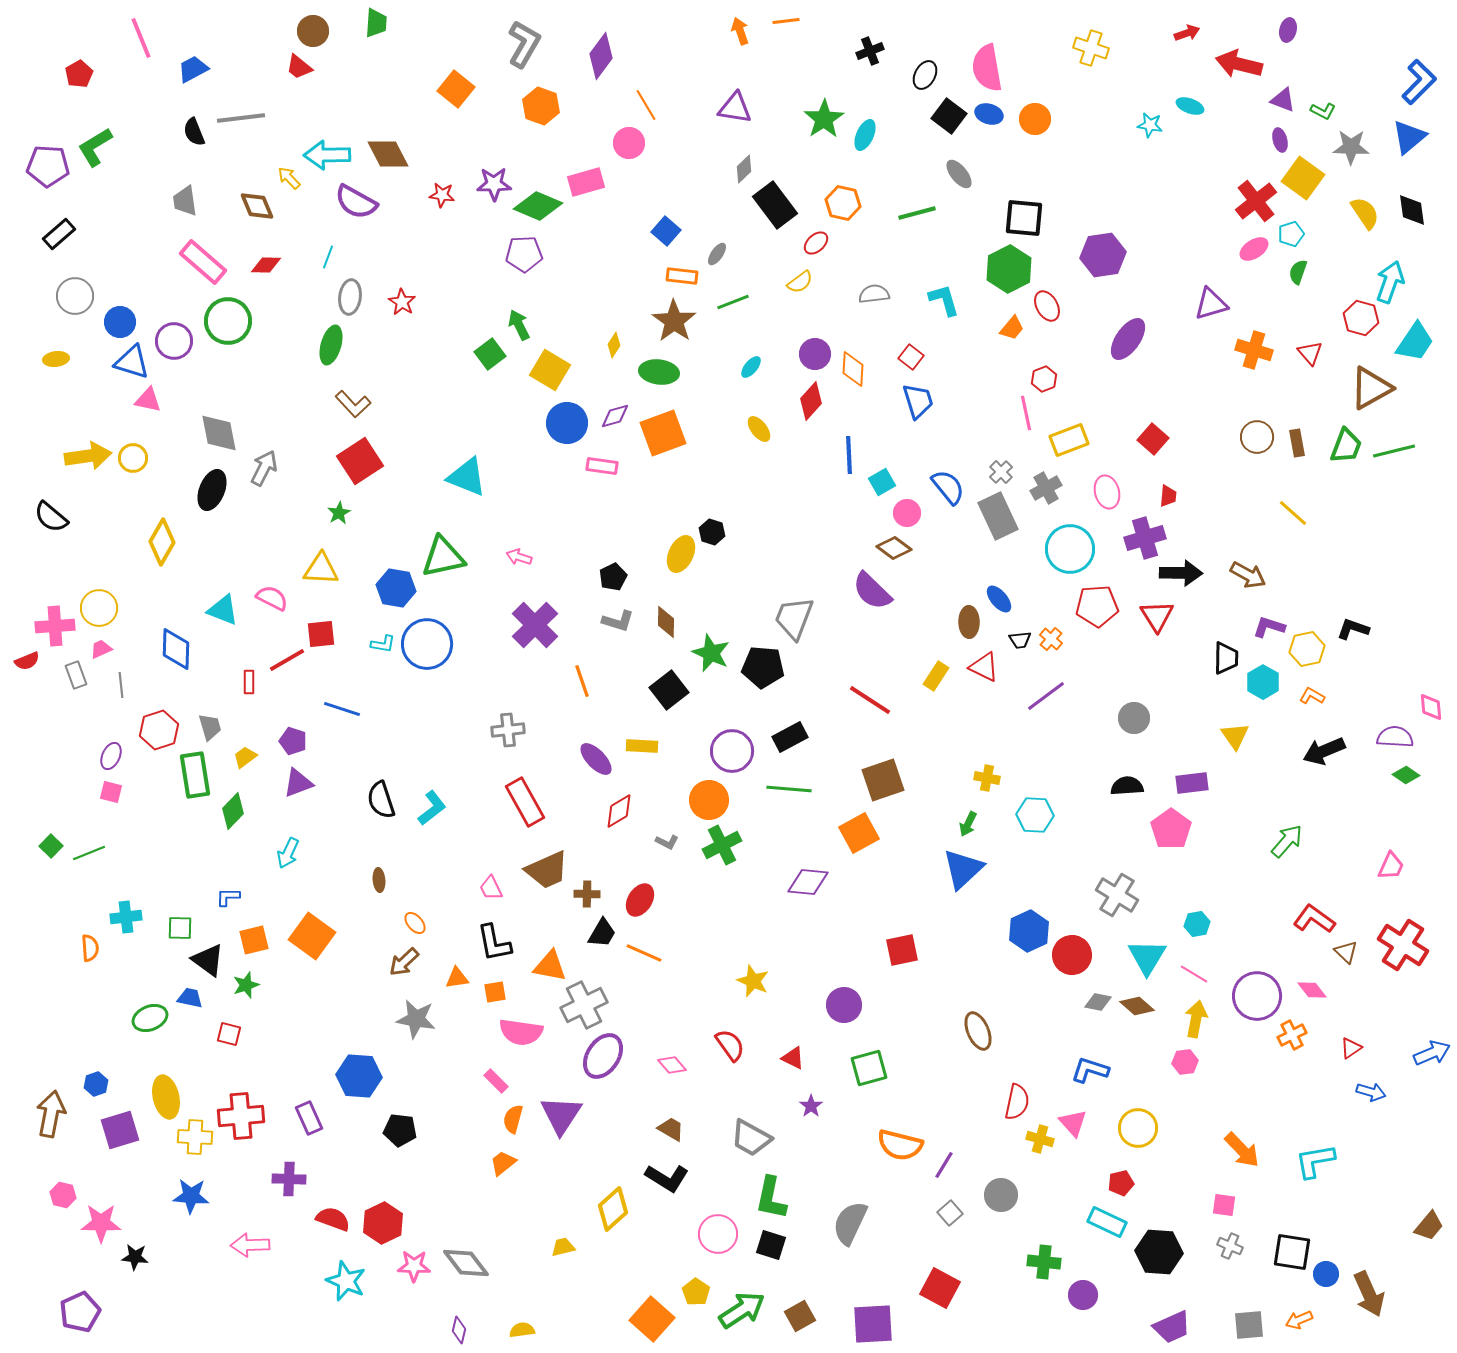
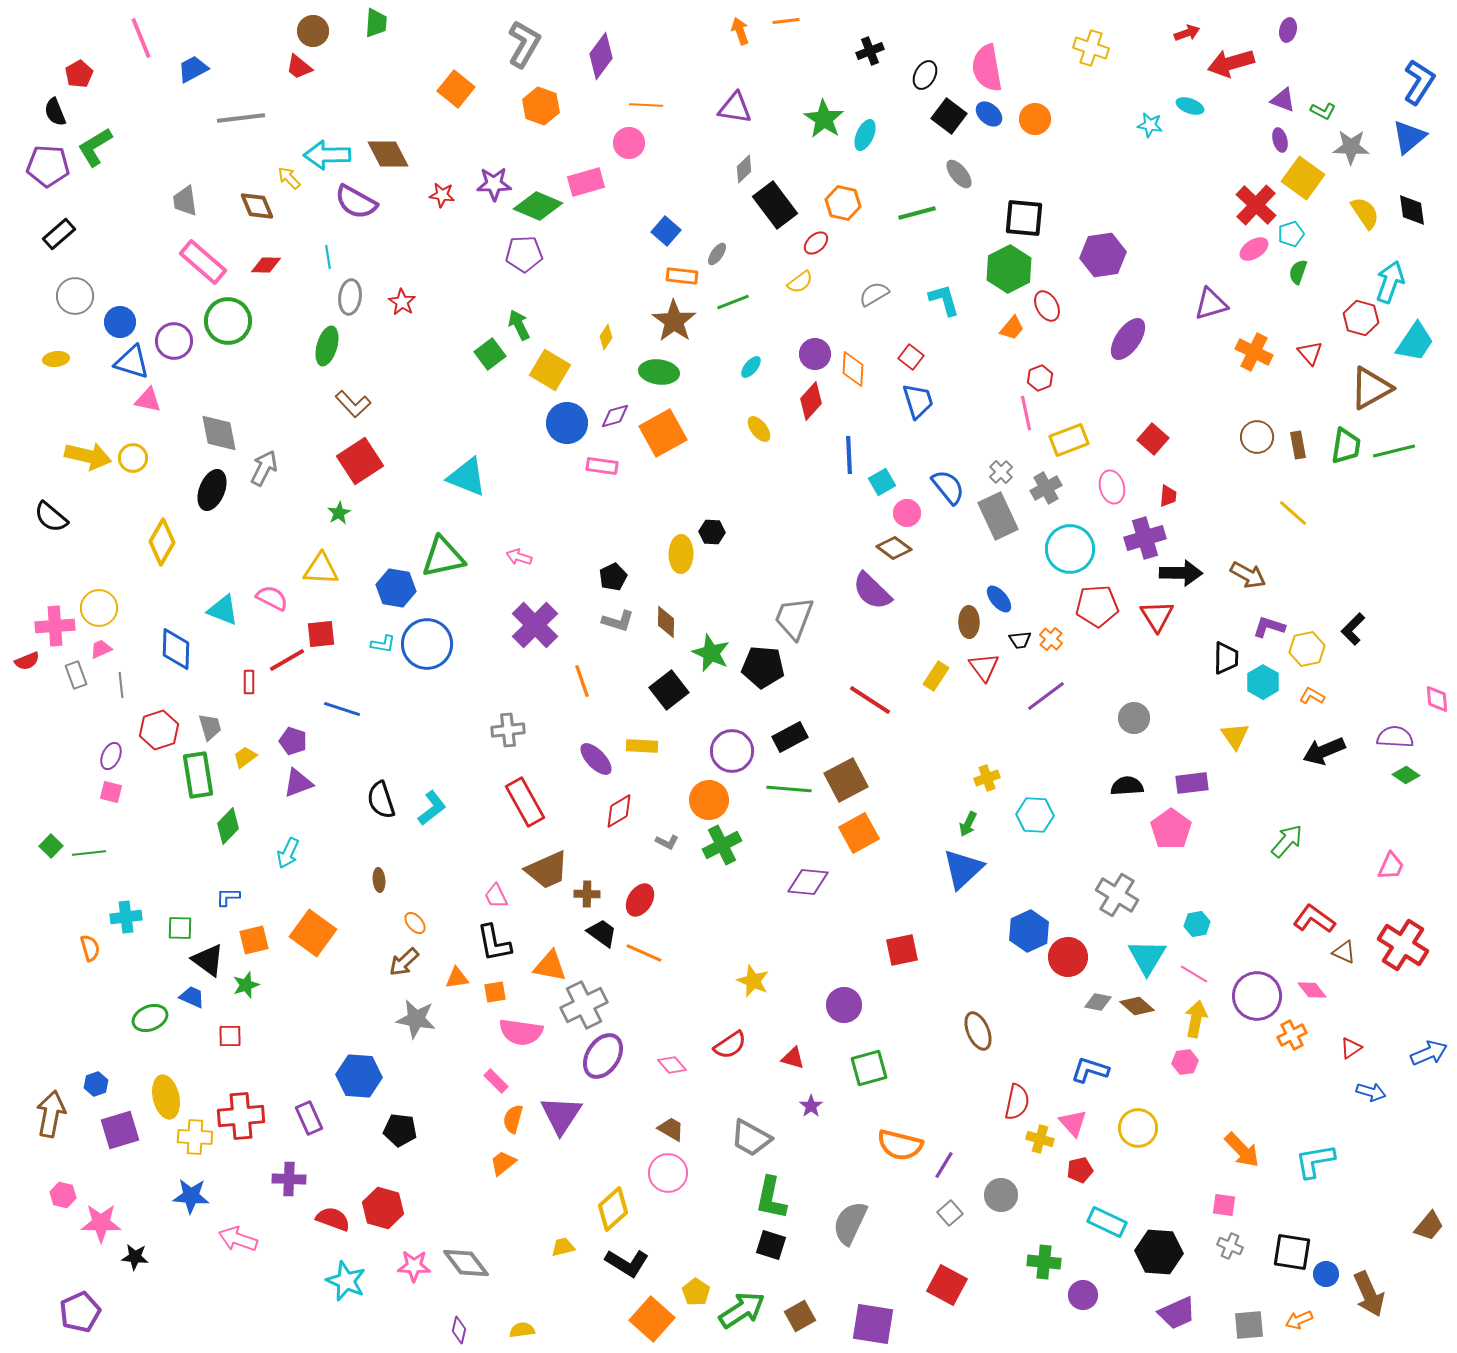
red arrow at (1239, 64): moved 8 px left, 1 px up; rotated 30 degrees counterclockwise
blue L-shape at (1419, 82): rotated 12 degrees counterclockwise
orange line at (646, 105): rotated 56 degrees counterclockwise
blue ellipse at (989, 114): rotated 24 degrees clockwise
green star at (824, 119): rotated 6 degrees counterclockwise
black semicircle at (194, 132): moved 139 px left, 20 px up
red cross at (1256, 201): moved 4 px down; rotated 9 degrees counterclockwise
cyan line at (328, 257): rotated 30 degrees counterclockwise
gray semicircle at (874, 294): rotated 24 degrees counterclockwise
green ellipse at (331, 345): moved 4 px left, 1 px down
yellow diamond at (614, 345): moved 8 px left, 8 px up
orange cross at (1254, 350): moved 2 px down; rotated 9 degrees clockwise
red hexagon at (1044, 379): moved 4 px left, 1 px up
orange square at (663, 433): rotated 9 degrees counterclockwise
brown rectangle at (1297, 443): moved 1 px right, 2 px down
green trapezoid at (1346, 446): rotated 12 degrees counterclockwise
yellow arrow at (88, 456): rotated 21 degrees clockwise
pink ellipse at (1107, 492): moved 5 px right, 5 px up
black hexagon at (712, 532): rotated 15 degrees counterclockwise
yellow ellipse at (681, 554): rotated 24 degrees counterclockwise
black L-shape at (1353, 629): rotated 64 degrees counterclockwise
red triangle at (984, 667): rotated 28 degrees clockwise
pink diamond at (1431, 707): moved 6 px right, 8 px up
green rectangle at (195, 775): moved 3 px right
yellow cross at (987, 778): rotated 30 degrees counterclockwise
brown square at (883, 780): moved 37 px left; rotated 9 degrees counterclockwise
green diamond at (233, 811): moved 5 px left, 15 px down
green line at (89, 853): rotated 16 degrees clockwise
pink trapezoid at (491, 888): moved 5 px right, 8 px down
black trapezoid at (602, 933): rotated 84 degrees counterclockwise
orange square at (312, 936): moved 1 px right, 3 px up
orange semicircle at (90, 948): rotated 12 degrees counterclockwise
brown triangle at (1346, 952): moved 2 px left; rotated 20 degrees counterclockwise
red circle at (1072, 955): moved 4 px left, 2 px down
blue trapezoid at (190, 998): moved 2 px right, 1 px up; rotated 12 degrees clockwise
red square at (229, 1034): moved 1 px right, 2 px down; rotated 15 degrees counterclockwise
red semicircle at (730, 1045): rotated 92 degrees clockwise
blue arrow at (1432, 1053): moved 3 px left
red triangle at (793, 1058): rotated 10 degrees counterclockwise
black L-shape at (667, 1178): moved 40 px left, 85 px down
red pentagon at (1121, 1183): moved 41 px left, 13 px up
red hexagon at (383, 1223): moved 15 px up; rotated 18 degrees counterclockwise
pink circle at (718, 1234): moved 50 px left, 61 px up
pink arrow at (250, 1245): moved 12 px left, 6 px up; rotated 21 degrees clockwise
red square at (940, 1288): moved 7 px right, 3 px up
purple square at (873, 1324): rotated 12 degrees clockwise
purple trapezoid at (1172, 1327): moved 5 px right, 14 px up
